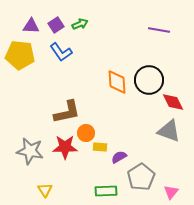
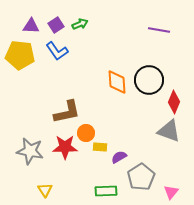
blue L-shape: moved 4 px left, 1 px up
red diamond: moved 1 px right; rotated 50 degrees clockwise
